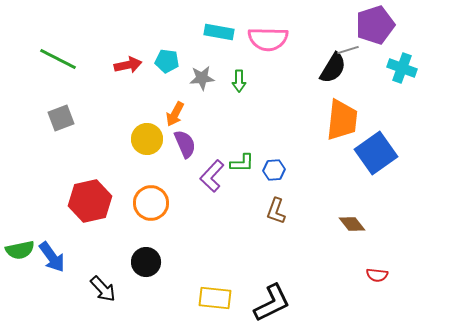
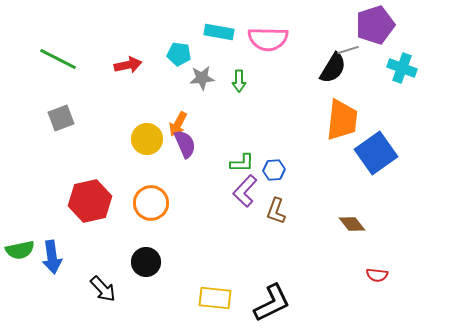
cyan pentagon: moved 12 px right, 7 px up
orange arrow: moved 3 px right, 10 px down
purple L-shape: moved 33 px right, 15 px down
blue arrow: rotated 28 degrees clockwise
